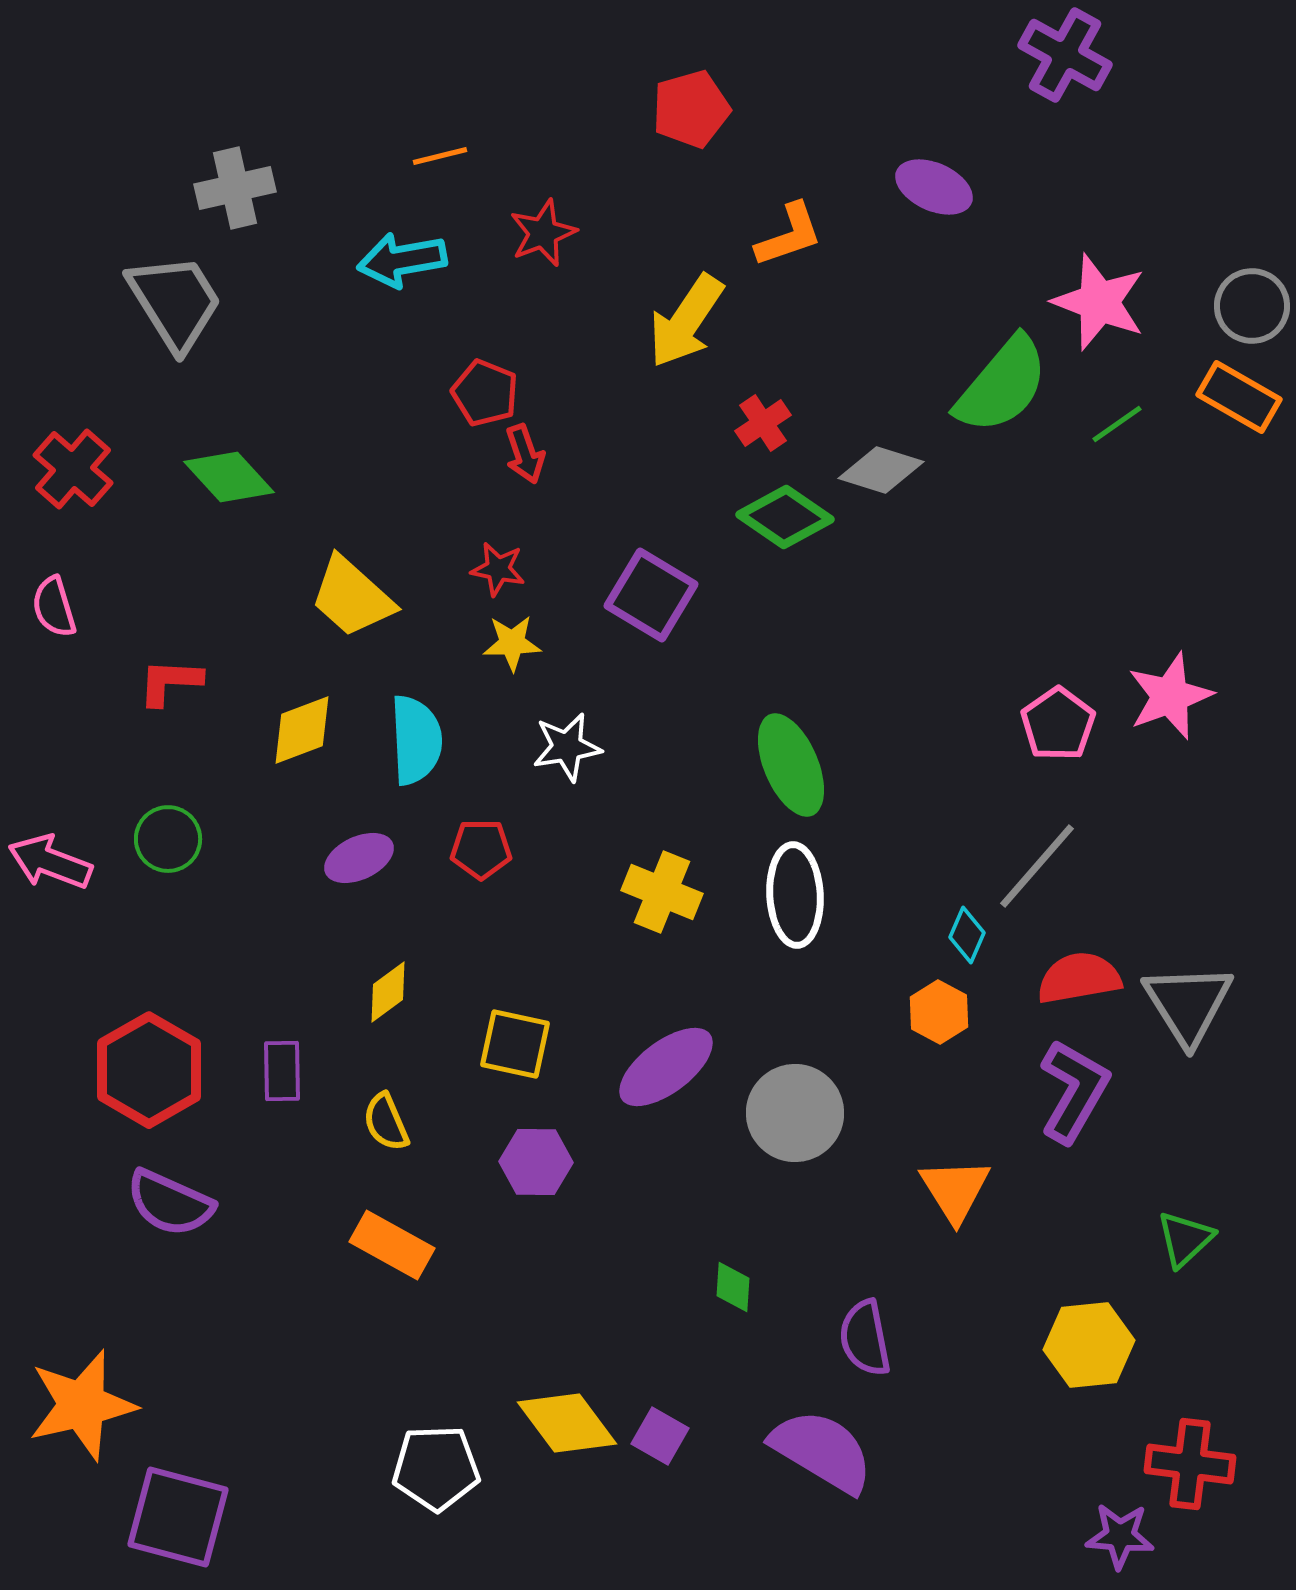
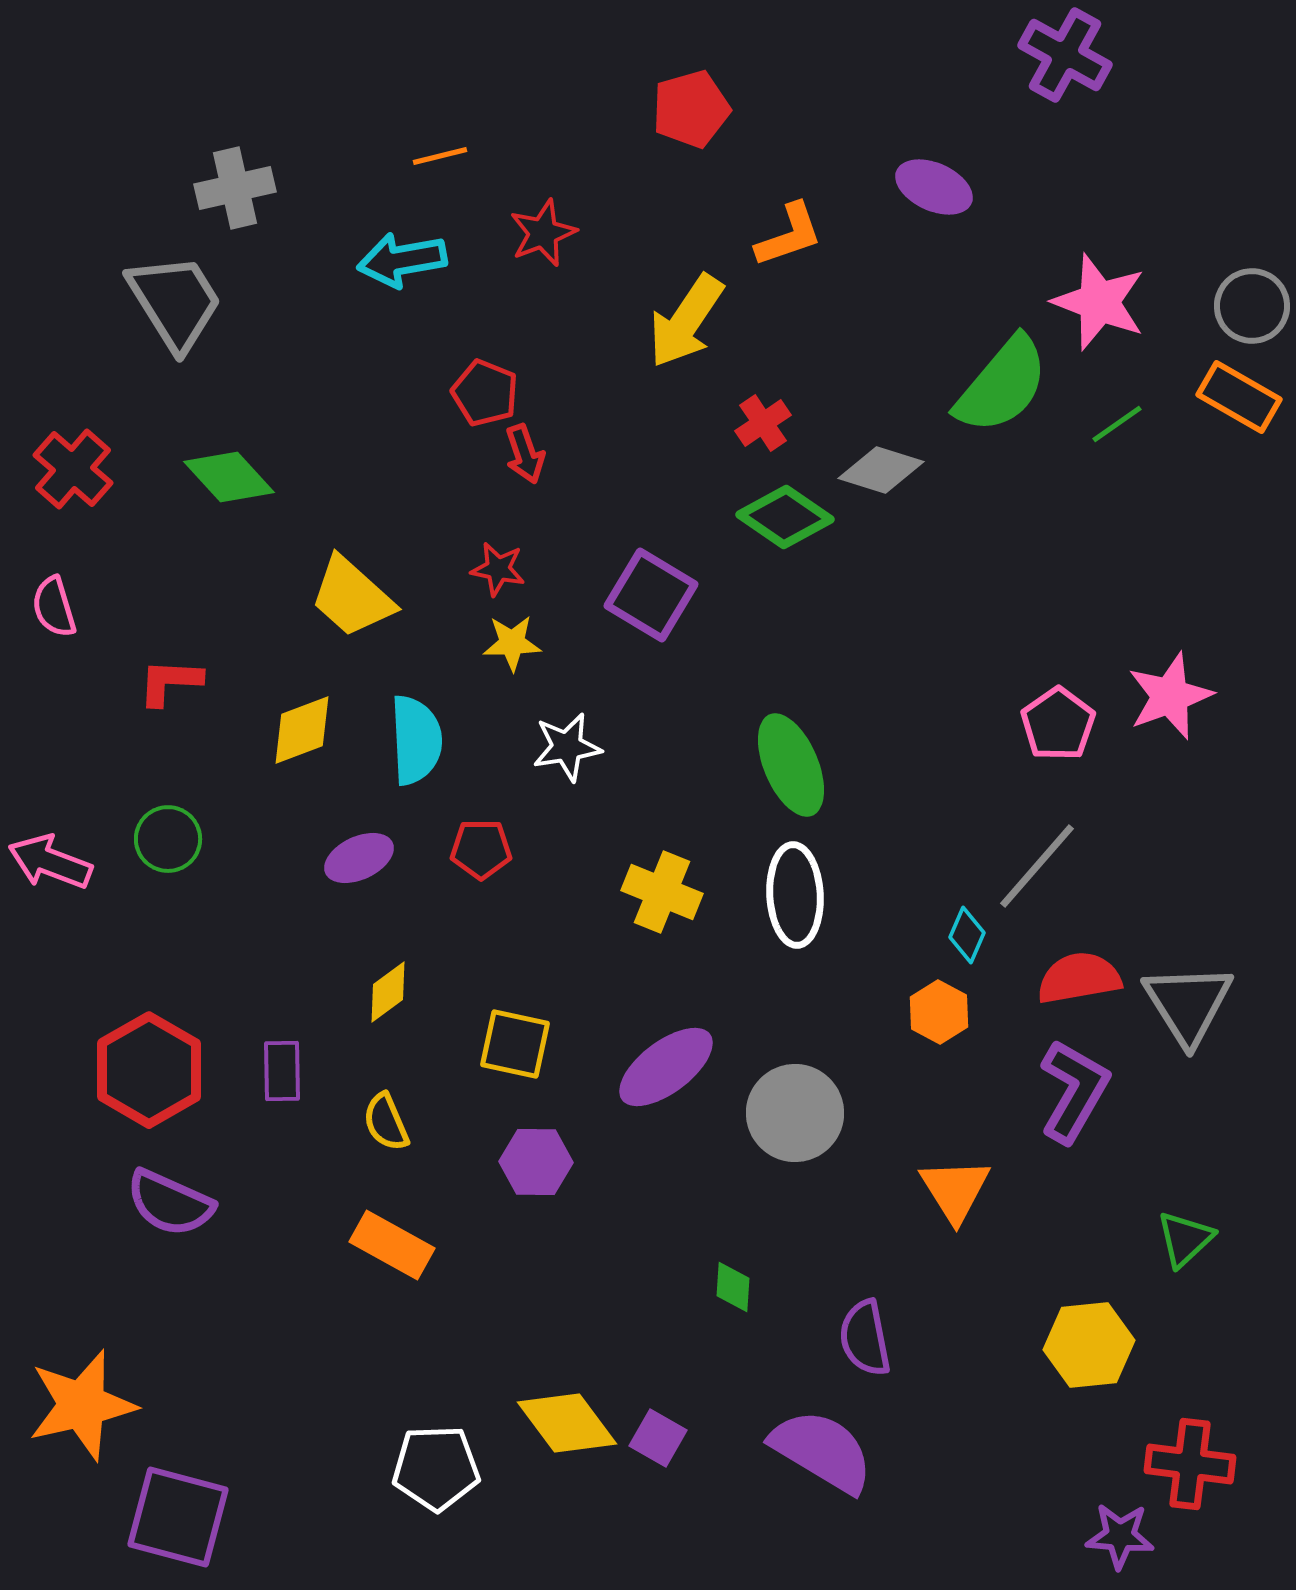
purple square at (660, 1436): moved 2 px left, 2 px down
